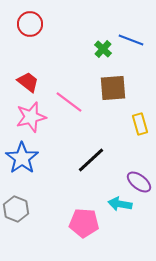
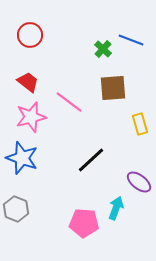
red circle: moved 11 px down
blue star: rotated 16 degrees counterclockwise
cyan arrow: moved 4 px left, 4 px down; rotated 100 degrees clockwise
